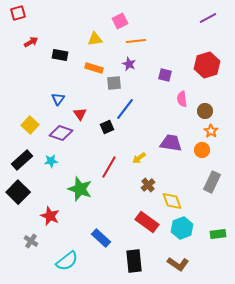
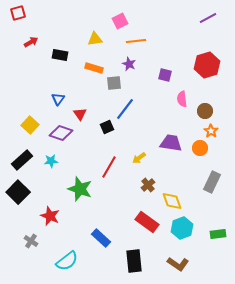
orange circle at (202, 150): moved 2 px left, 2 px up
